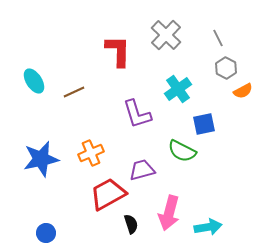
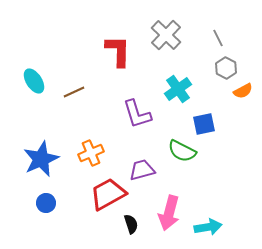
blue star: rotated 12 degrees counterclockwise
blue circle: moved 30 px up
